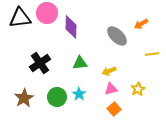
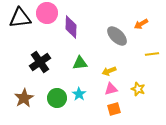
black cross: moved 1 px up
yellow star: rotated 24 degrees counterclockwise
green circle: moved 1 px down
orange square: rotated 24 degrees clockwise
